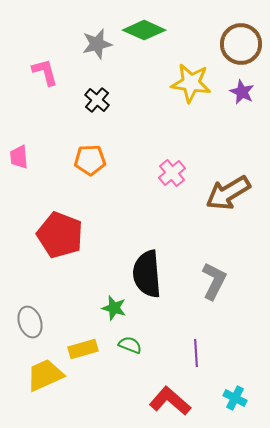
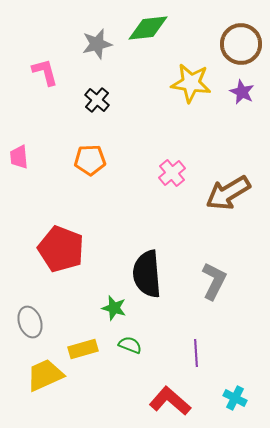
green diamond: moved 4 px right, 2 px up; rotated 30 degrees counterclockwise
red pentagon: moved 1 px right, 14 px down
